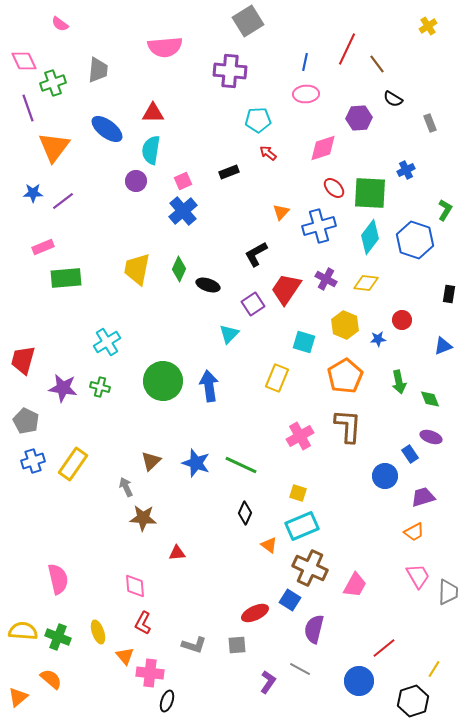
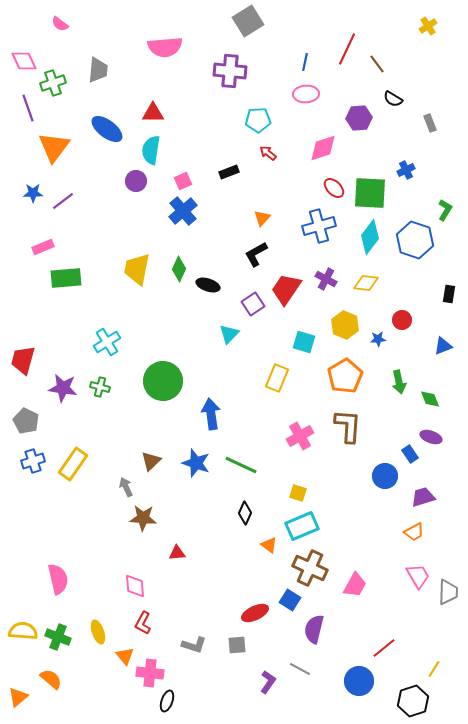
orange triangle at (281, 212): moved 19 px left, 6 px down
blue arrow at (209, 386): moved 2 px right, 28 px down
